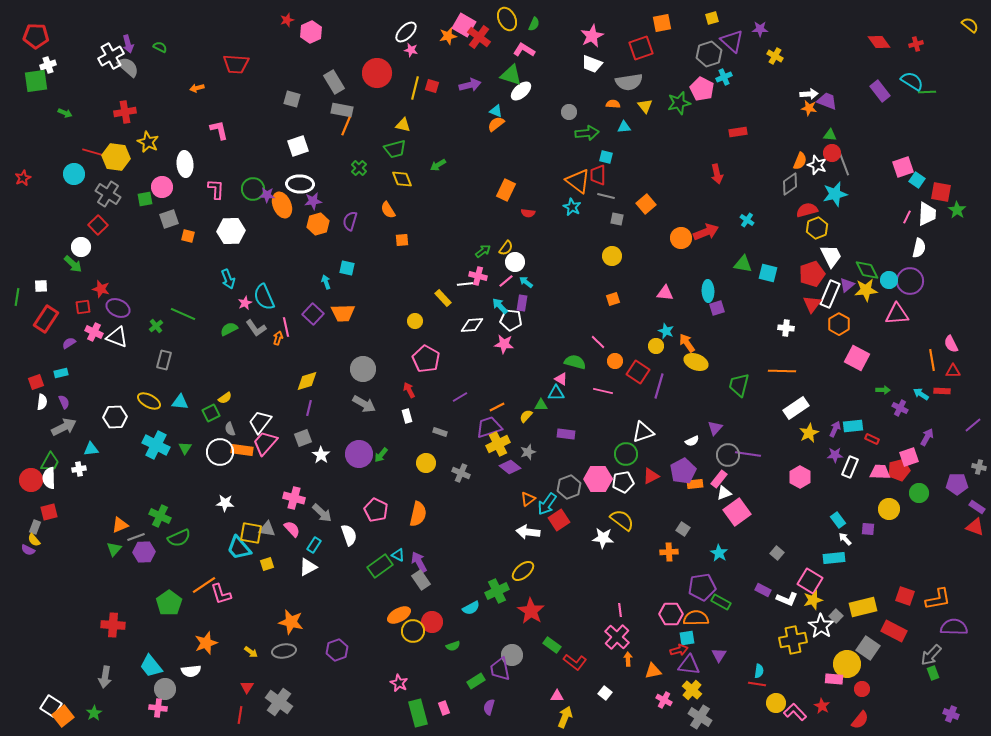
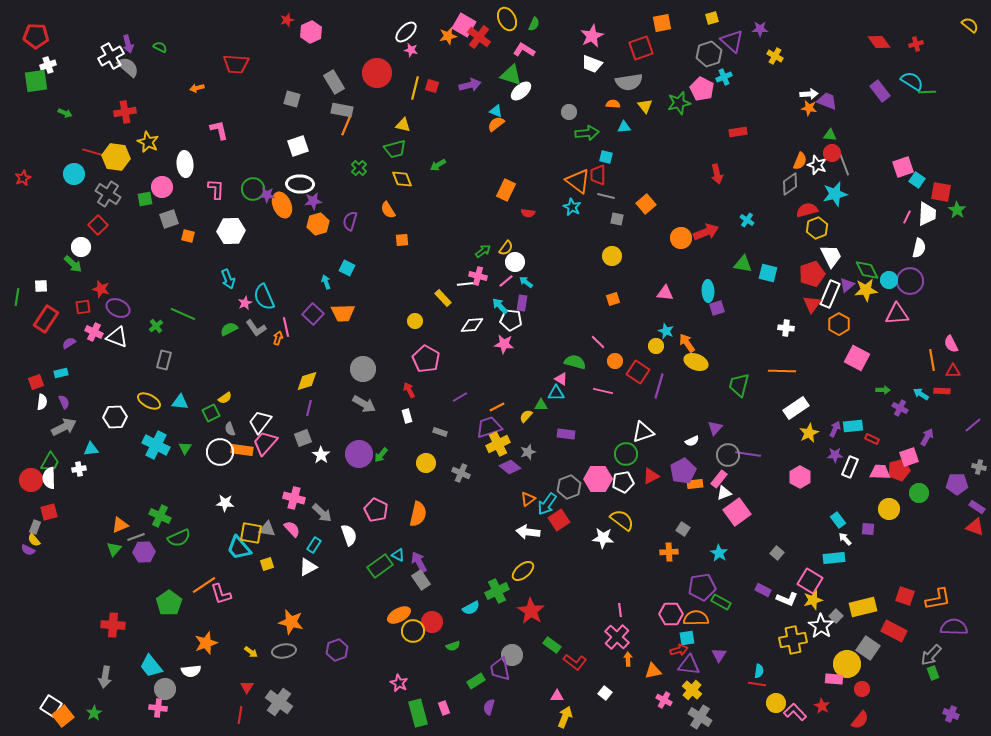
cyan square at (347, 268): rotated 14 degrees clockwise
